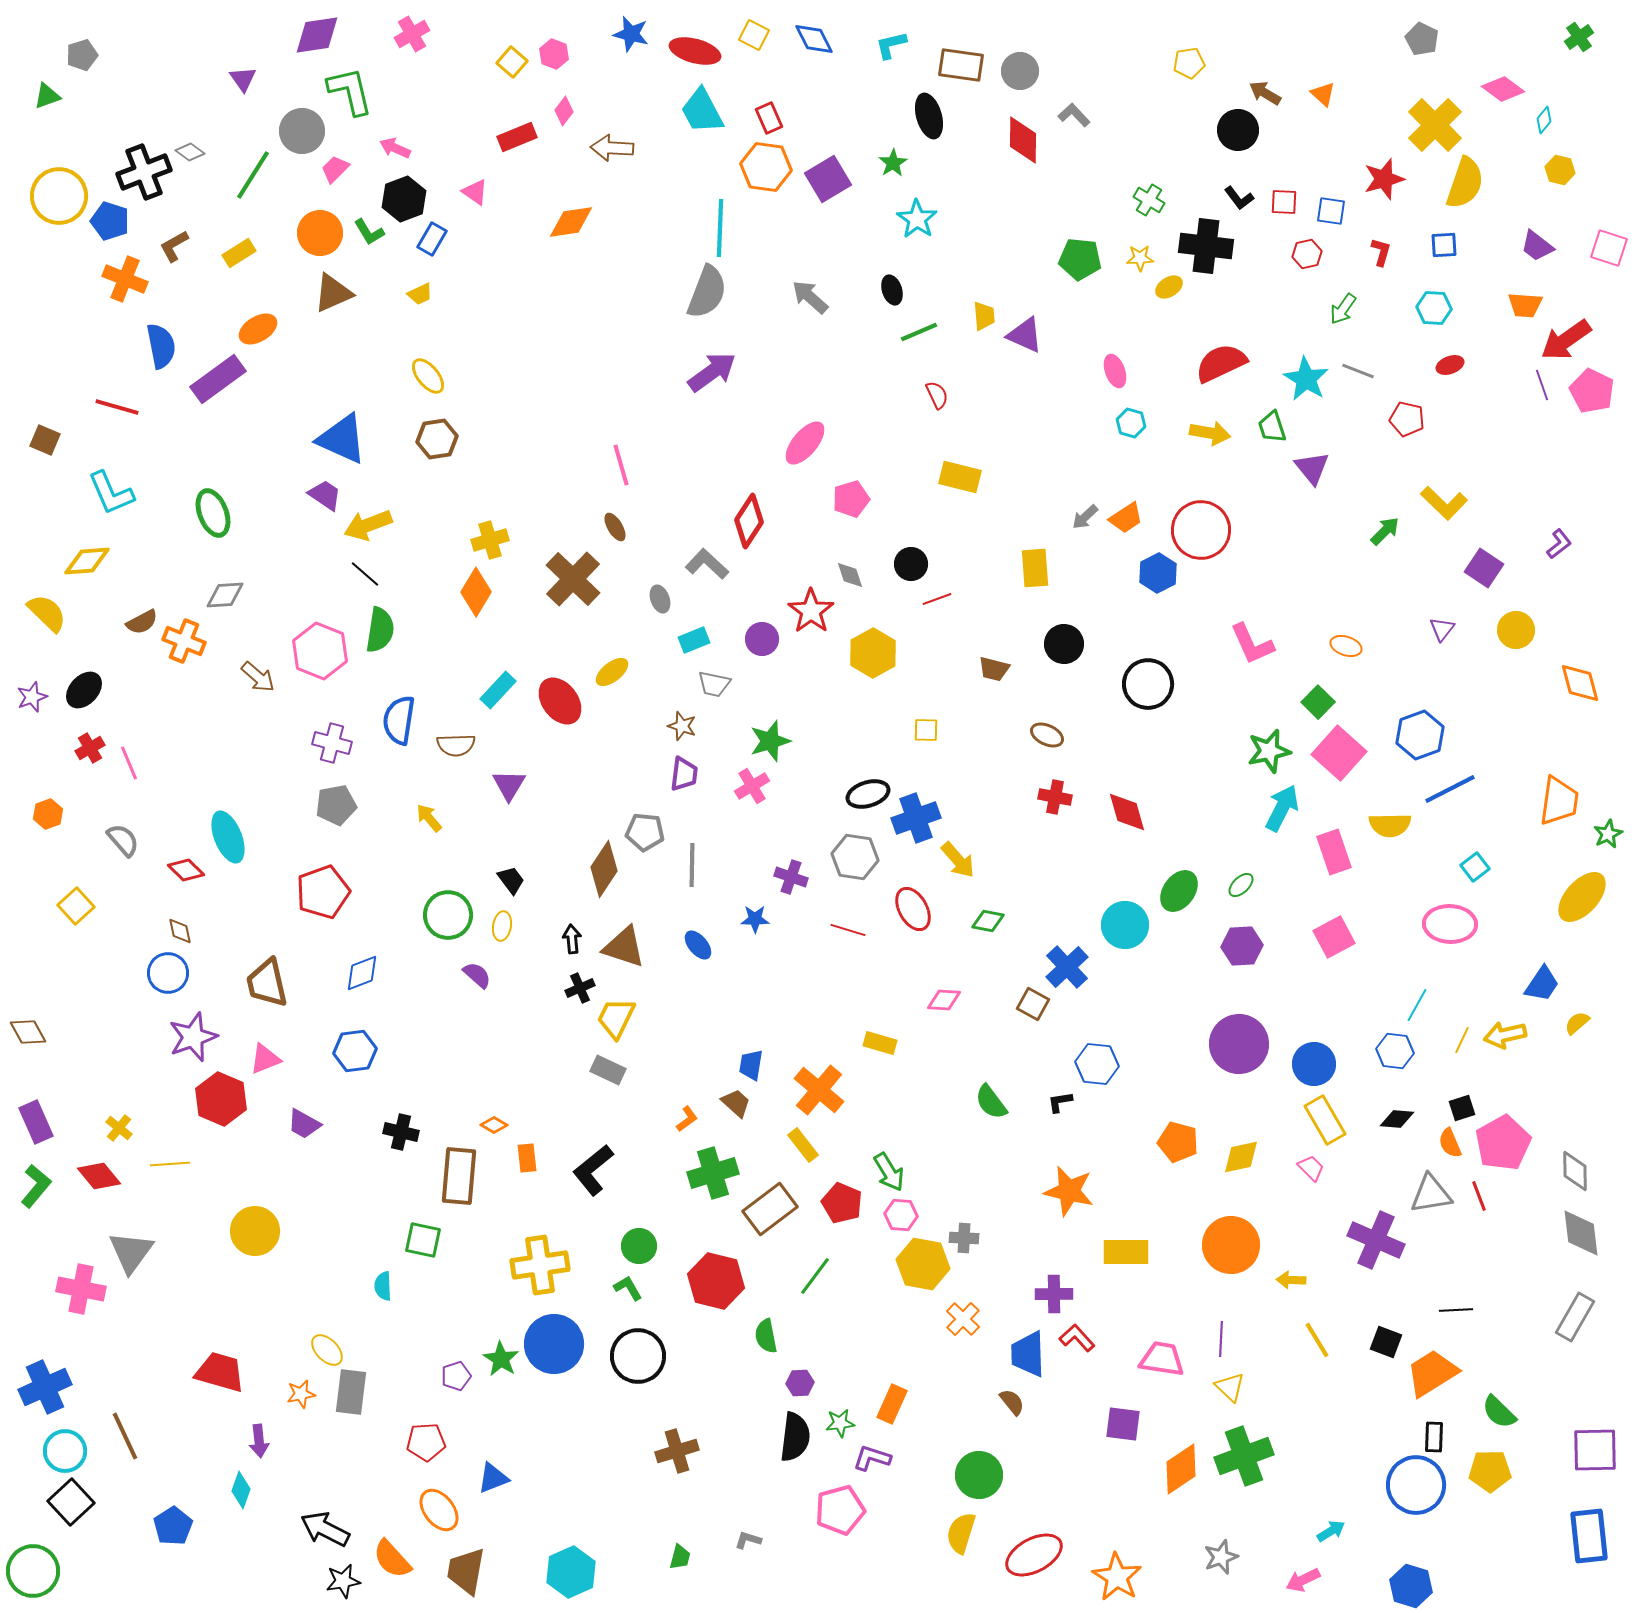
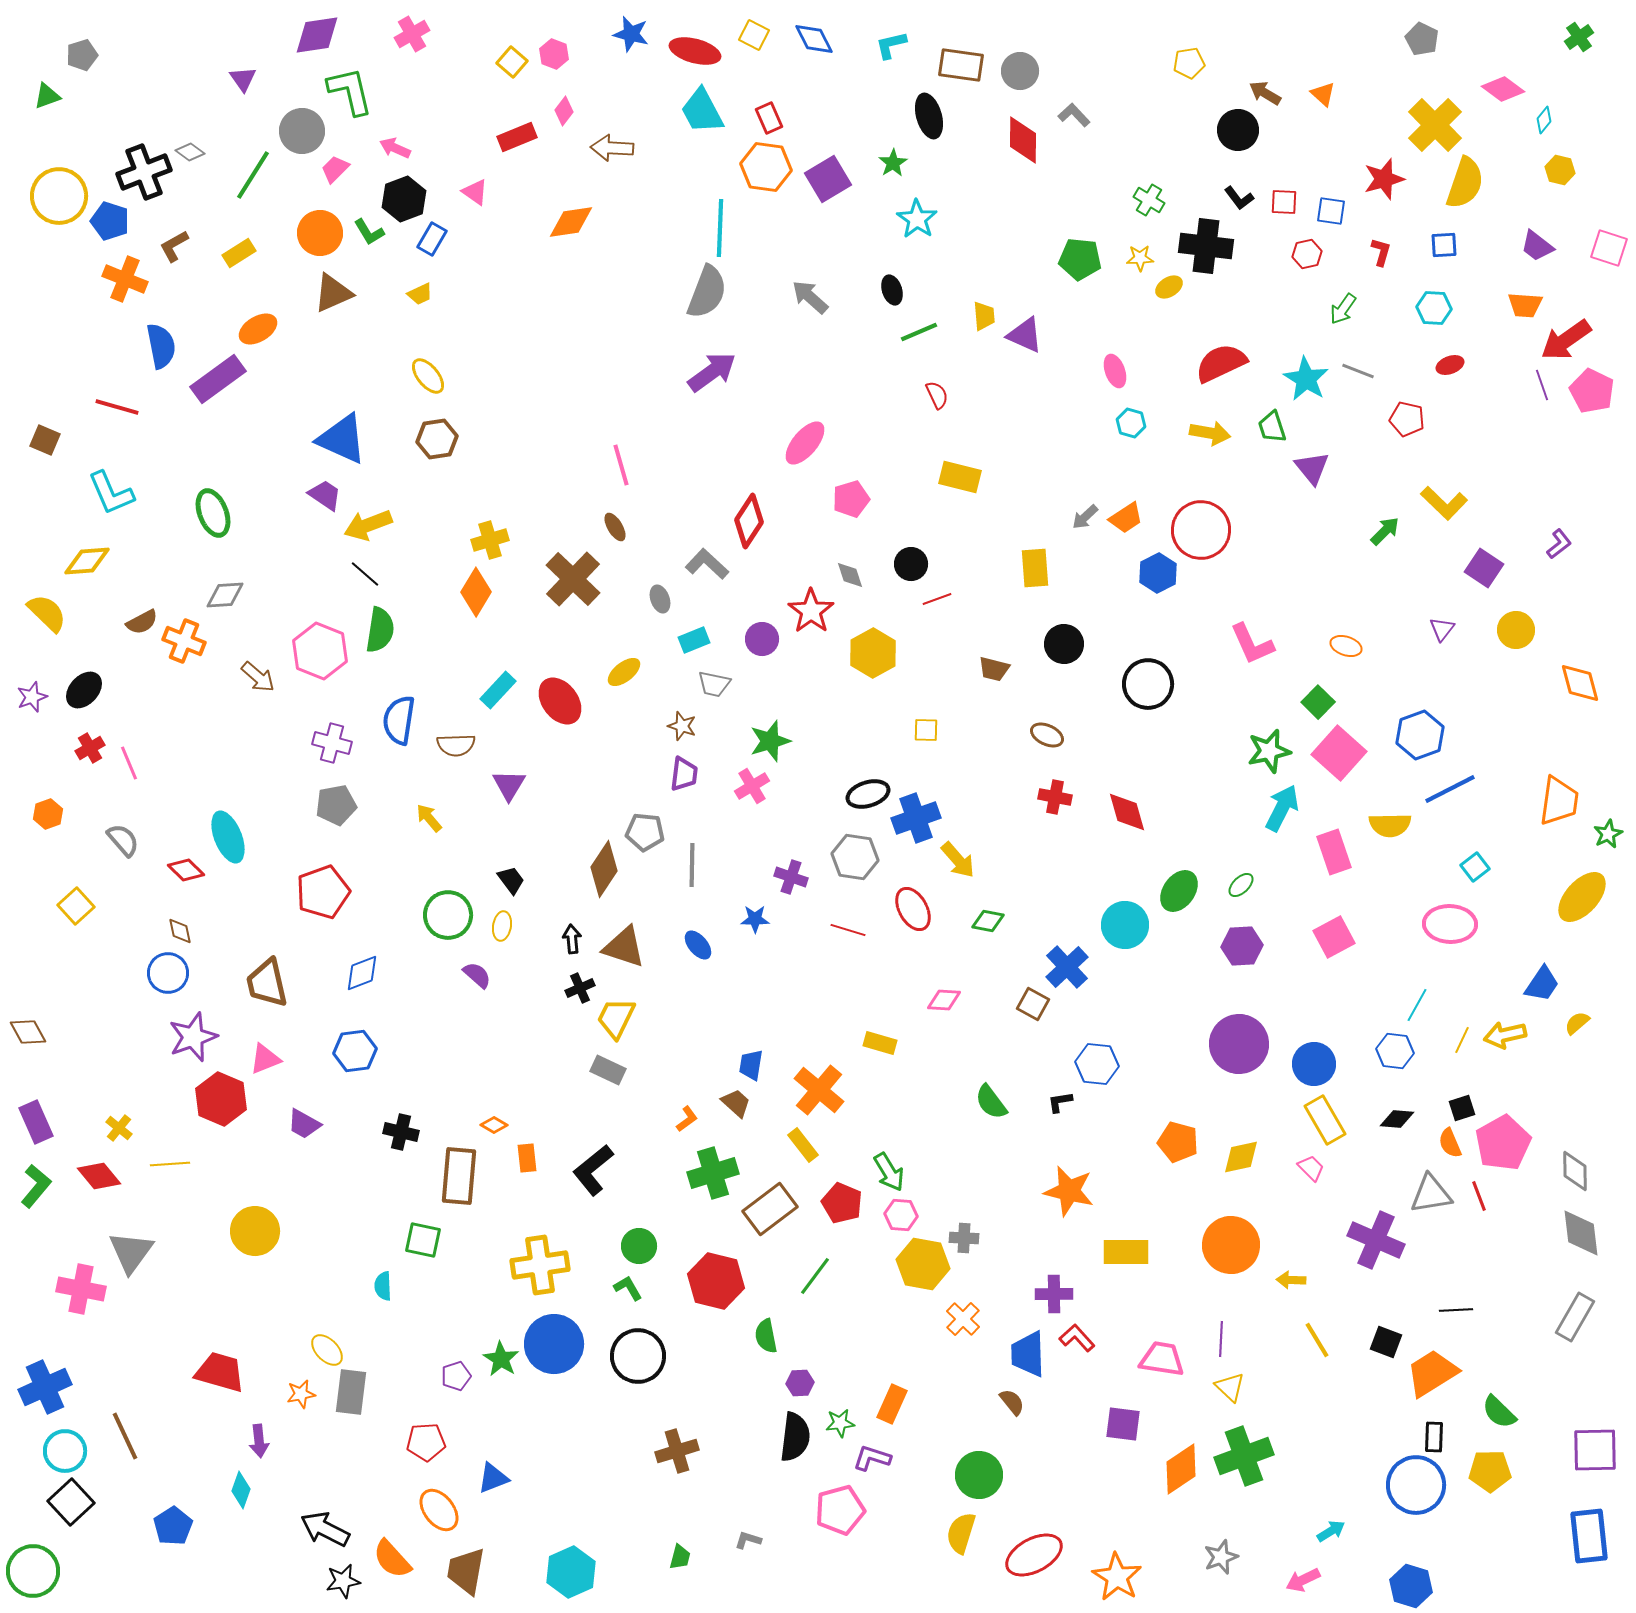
yellow ellipse at (612, 672): moved 12 px right
